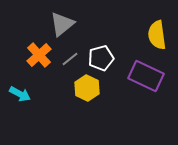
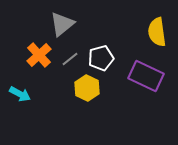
yellow semicircle: moved 3 px up
